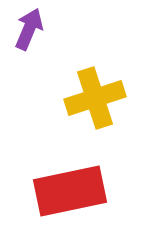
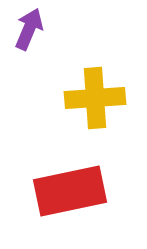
yellow cross: rotated 14 degrees clockwise
